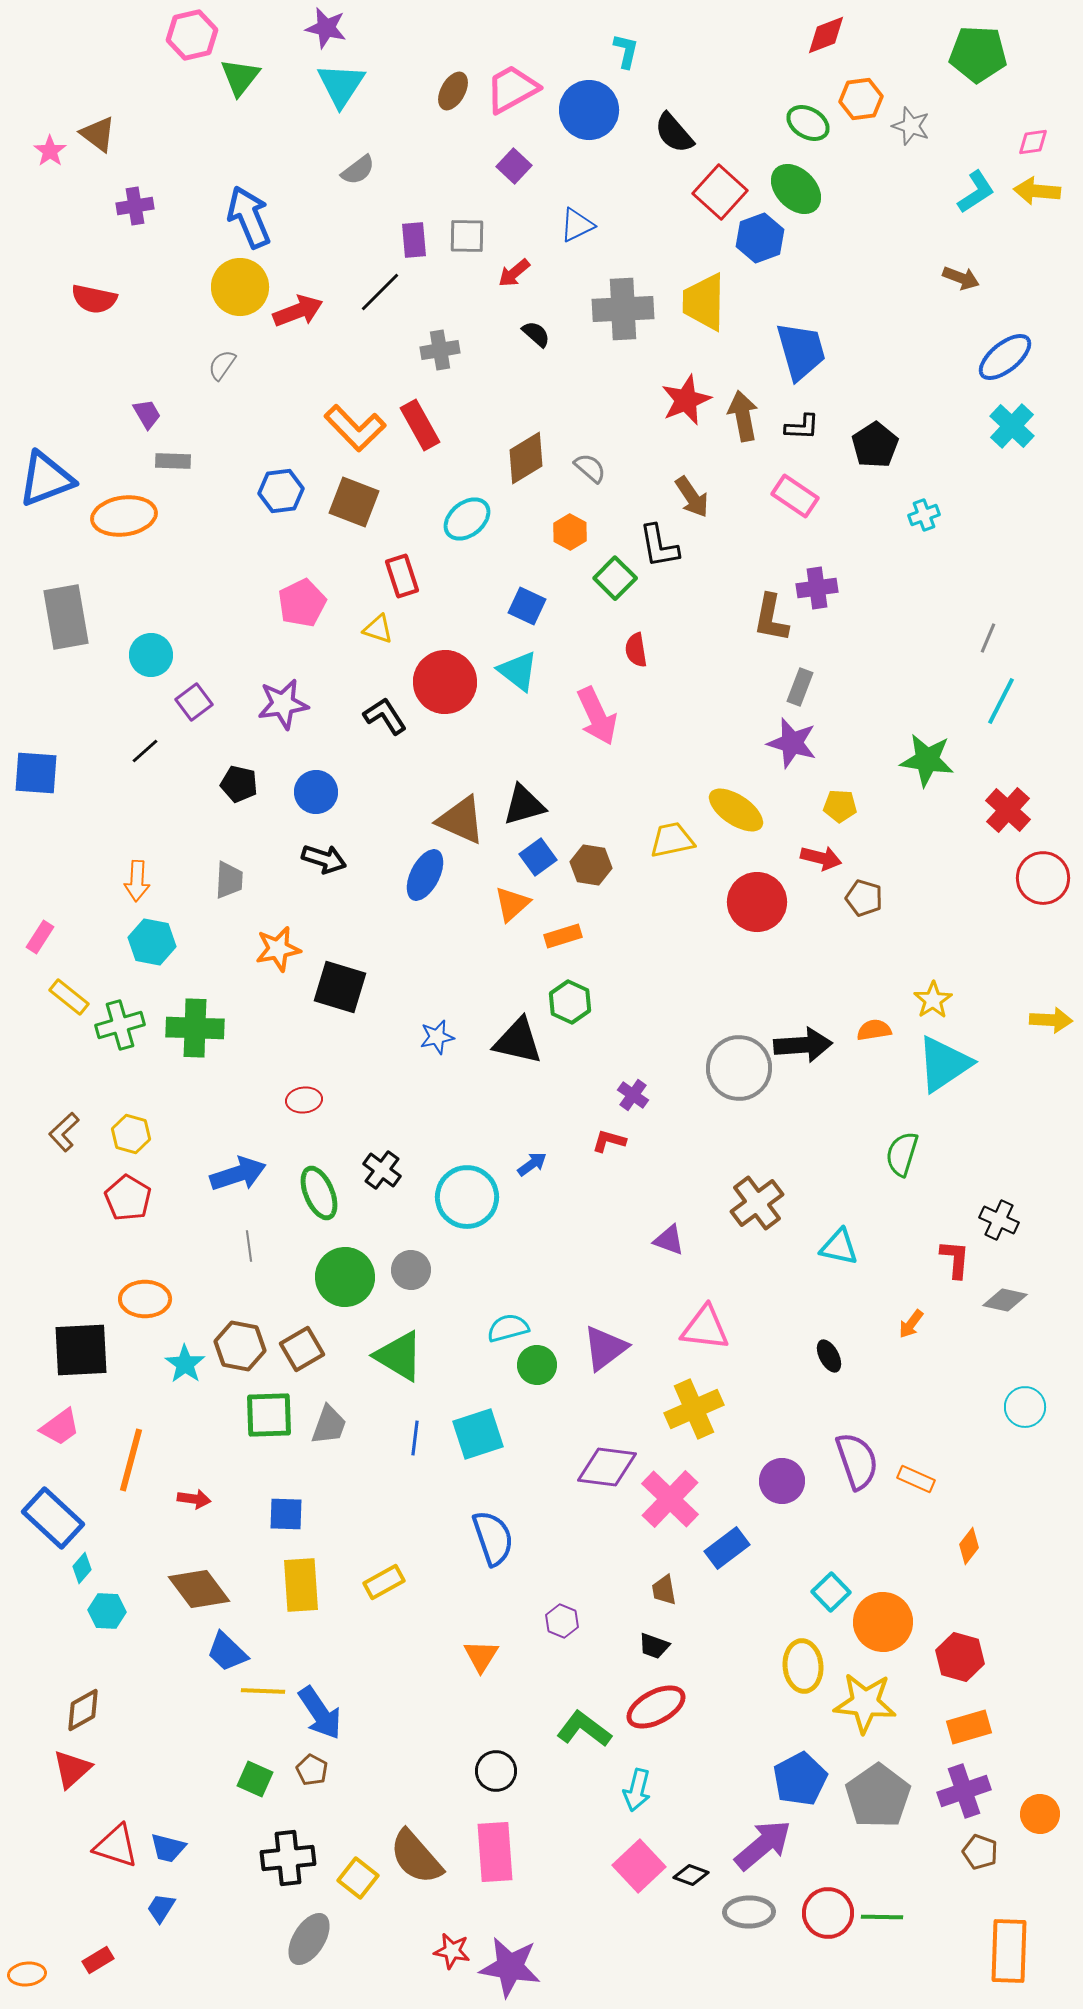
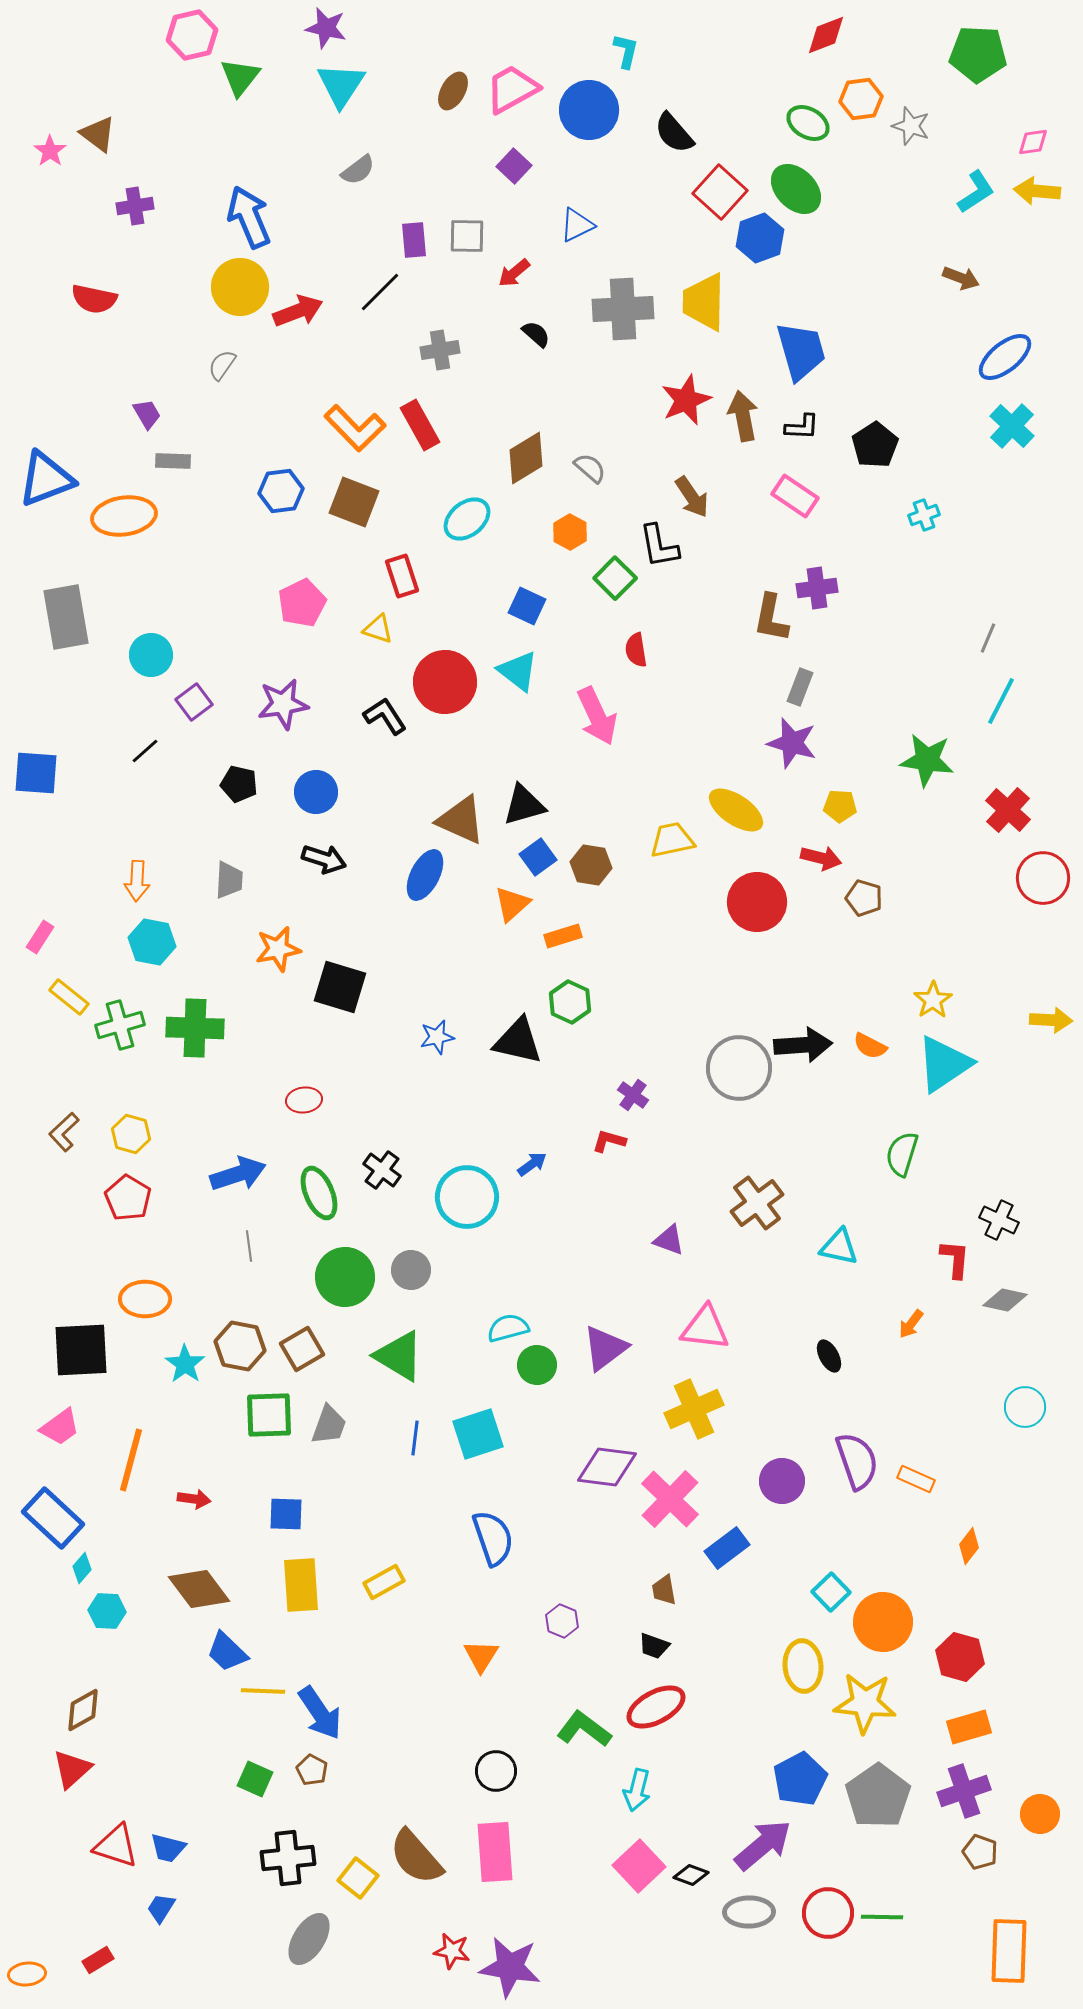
orange semicircle at (874, 1030): moved 4 px left, 16 px down; rotated 144 degrees counterclockwise
